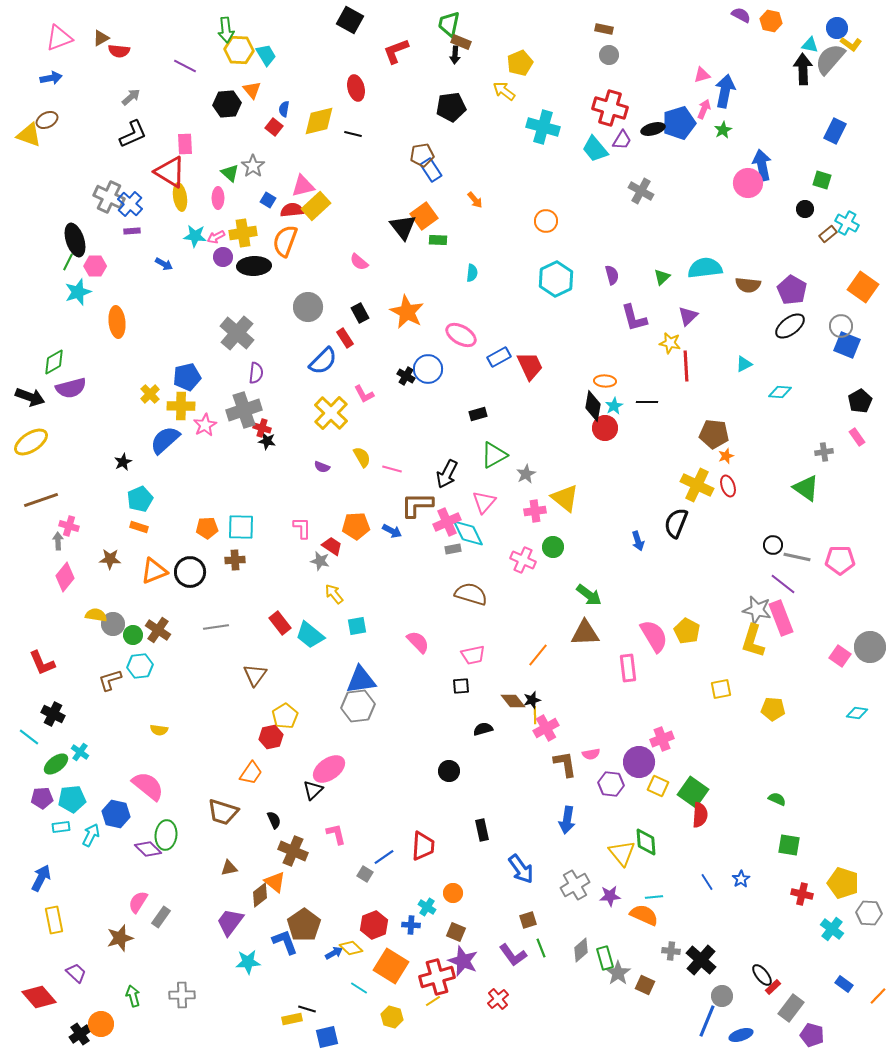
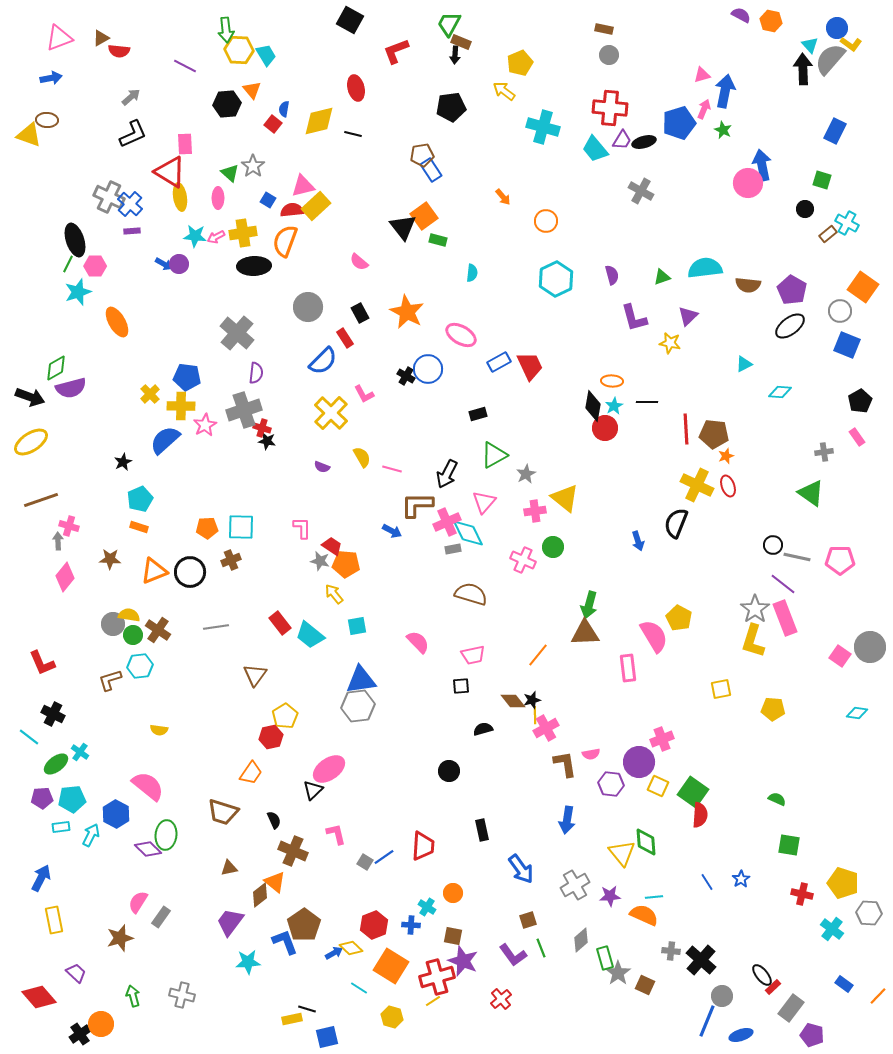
green trapezoid at (449, 24): rotated 16 degrees clockwise
cyan triangle at (810, 45): rotated 36 degrees clockwise
red cross at (610, 108): rotated 12 degrees counterclockwise
brown ellipse at (47, 120): rotated 30 degrees clockwise
red square at (274, 127): moved 1 px left, 3 px up
black ellipse at (653, 129): moved 9 px left, 13 px down
green star at (723, 130): rotated 18 degrees counterclockwise
orange arrow at (475, 200): moved 28 px right, 3 px up
green rectangle at (438, 240): rotated 12 degrees clockwise
purple circle at (223, 257): moved 44 px left, 7 px down
green line at (68, 262): moved 2 px down
green triangle at (662, 277): rotated 24 degrees clockwise
orange ellipse at (117, 322): rotated 24 degrees counterclockwise
gray circle at (841, 326): moved 1 px left, 15 px up
blue rectangle at (499, 357): moved 5 px down
green diamond at (54, 362): moved 2 px right, 6 px down
red line at (686, 366): moved 63 px down
blue pentagon at (187, 377): rotated 20 degrees clockwise
orange ellipse at (605, 381): moved 7 px right
green triangle at (806, 488): moved 5 px right, 5 px down
orange pentagon at (356, 526): moved 10 px left, 38 px down; rotated 8 degrees clockwise
brown cross at (235, 560): moved 4 px left; rotated 18 degrees counterclockwise
green arrow at (589, 595): moved 10 px down; rotated 68 degrees clockwise
gray star at (757, 610): moved 2 px left, 1 px up; rotated 24 degrees clockwise
yellow semicircle at (96, 615): moved 33 px right
pink rectangle at (781, 618): moved 4 px right
yellow pentagon at (687, 631): moved 8 px left, 13 px up
blue hexagon at (116, 814): rotated 16 degrees clockwise
gray square at (365, 874): moved 12 px up
brown square at (456, 932): moved 3 px left, 4 px down; rotated 12 degrees counterclockwise
gray diamond at (581, 950): moved 10 px up
gray cross at (182, 995): rotated 15 degrees clockwise
red cross at (498, 999): moved 3 px right
